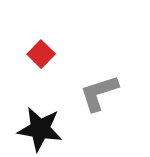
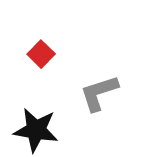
black star: moved 4 px left, 1 px down
